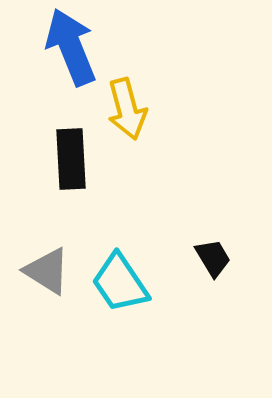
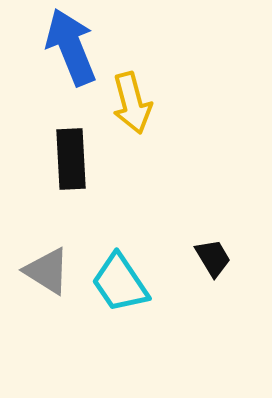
yellow arrow: moved 5 px right, 6 px up
